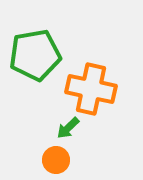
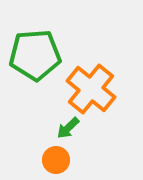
green pentagon: rotated 6 degrees clockwise
orange cross: rotated 27 degrees clockwise
